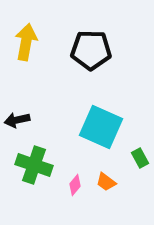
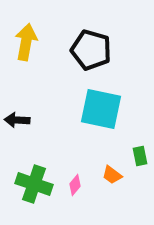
black pentagon: rotated 15 degrees clockwise
black arrow: rotated 15 degrees clockwise
cyan square: moved 18 px up; rotated 12 degrees counterclockwise
green rectangle: moved 2 px up; rotated 18 degrees clockwise
green cross: moved 19 px down
orange trapezoid: moved 6 px right, 7 px up
